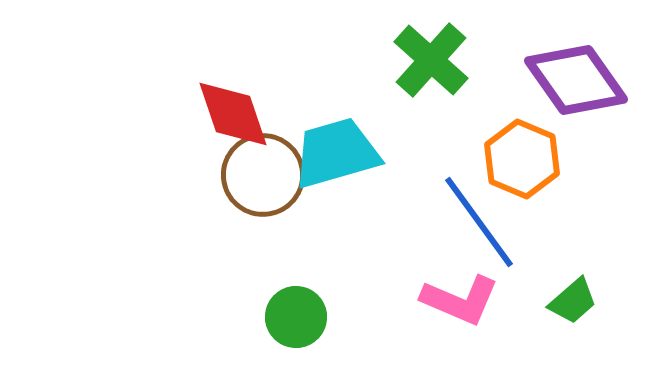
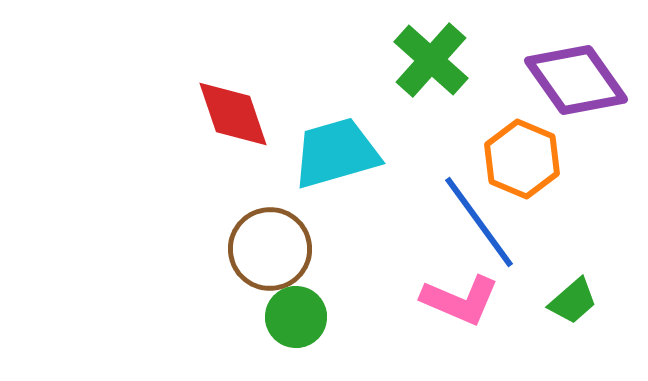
brown circle: moved 7 px right, 74 px down
